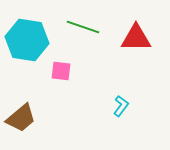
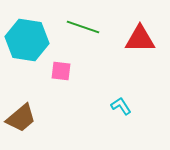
red triangle: moved 4 px right, 1 px down
cyan L-shape: rotated 70 degrees counterclockwise
